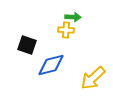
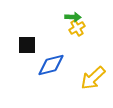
yellow cross: moved 11 px right, 2 px up; rotated 35 degrees counterclockwise
black square: rotated 18 degrees counterclockwise
